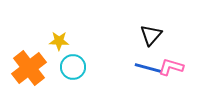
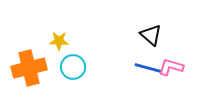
black triangle: rotated 30 degrees counterclockwise
orange cross: rotated 24 degrees clockwise
